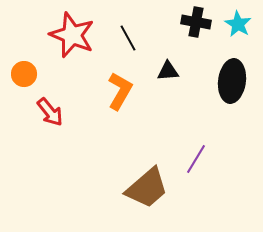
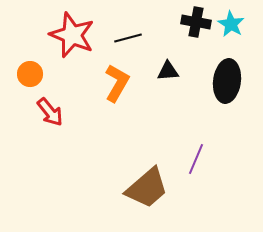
cyan star: moved 7 px left
black line: rotated 76 degrees counterclockwise
orange circle: moved 6 px right
black ellipse: moved 5 px left
orange L-shape: moved 3 px left, 8 px up
purple line: rotated 8 degrees counterclockwise
